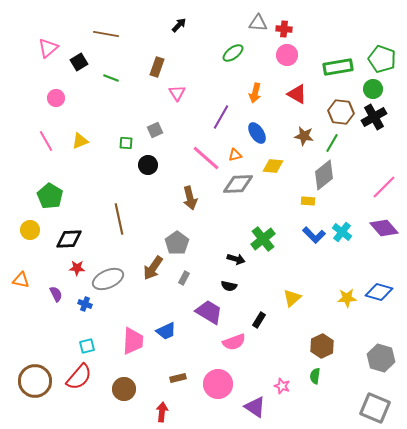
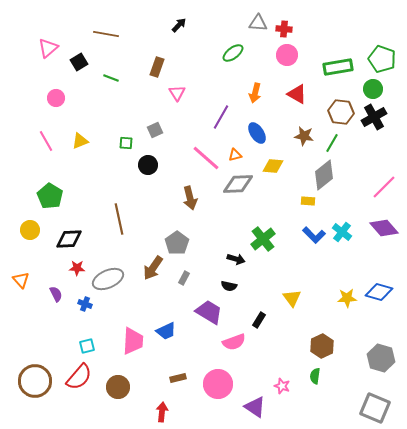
orange triangle at (21, 280): rotated 36 degrees clockwise
yellow triangle at (292, 298): rotated 24 degrees counterclockwise
brown circle at (124, 389): moved 6 px left, 2 px up
